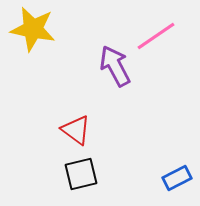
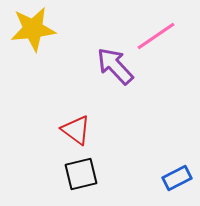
yellow star: rotated 18 degrees counterclockwise
purple arrow: rotated 15 degrees counterclockwise
